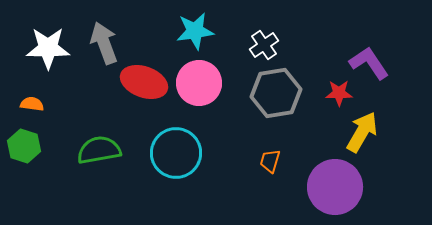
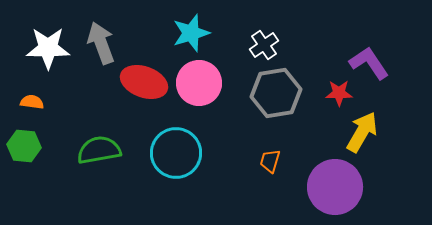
cyan star: moved 4 px left, 2 px down; rotated 9 degrees counterclockwise
gray arrow: moved 3 px left
orange semicircle: moved 2 px up
green hexagon: rotated 12 degrees counterclockwise
